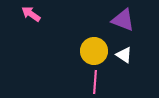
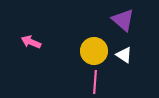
pink arrow: moved 28 px down; rotated 12 degrees counterclockwise
purple triangle: rotated 20 degrees clockwise
